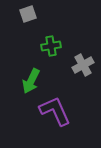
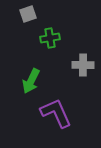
green cross: moved 1 px left, 8 px up
gray cross: rotated 30 degrees clockwise
purple L-shape: moved 1 px right, 2 px down
